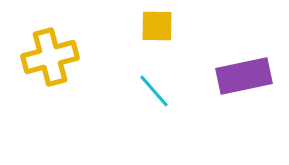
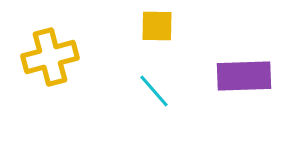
purple rectangle: rotated 10 degrees clockwise
